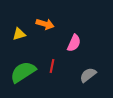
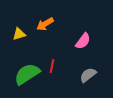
orange arrow: rotated 132 degrees clockwise
pink semicircle: moved 9 px right, 2 px up; rotated 12 degrees clockwise
green semicircle: moved 4 px right, 2 px down
